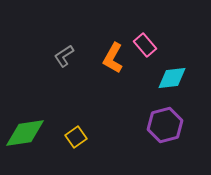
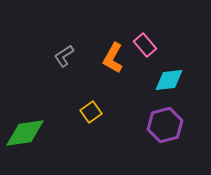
cyan diamond: moved 3 px left, 2 px down
yellow square: moved 15 px right, 25 px up
